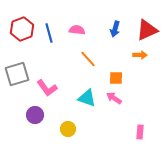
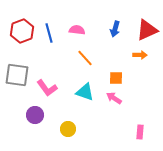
red hexagon: moved 2 px down
orange line: moved 3 px left, 1 px up
gray square: moved 1 px down; rotated 25 degrees clockwise
cyan triangle: moved 2 px left, 6 px up
